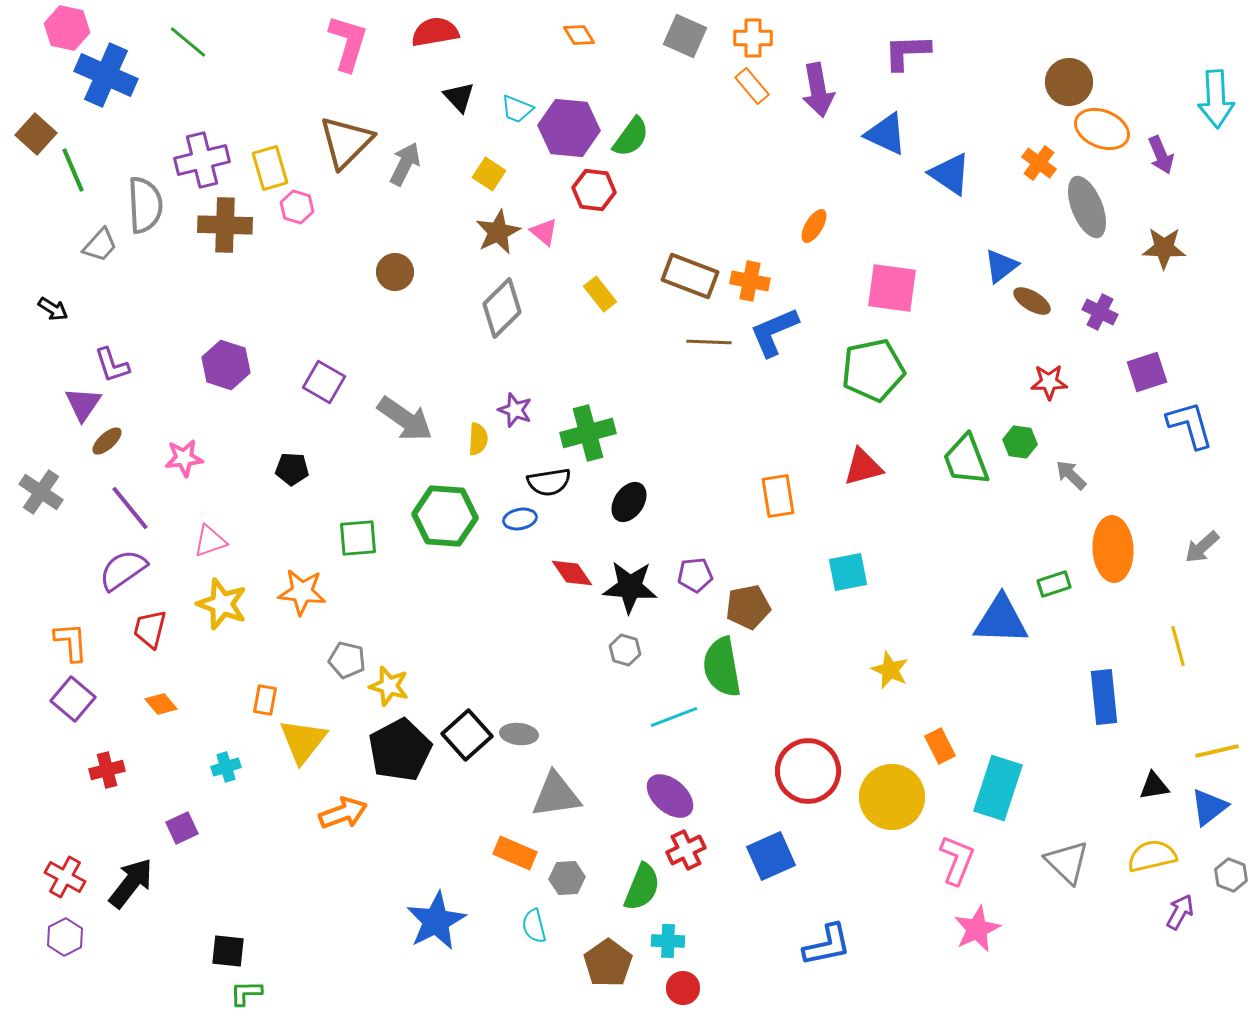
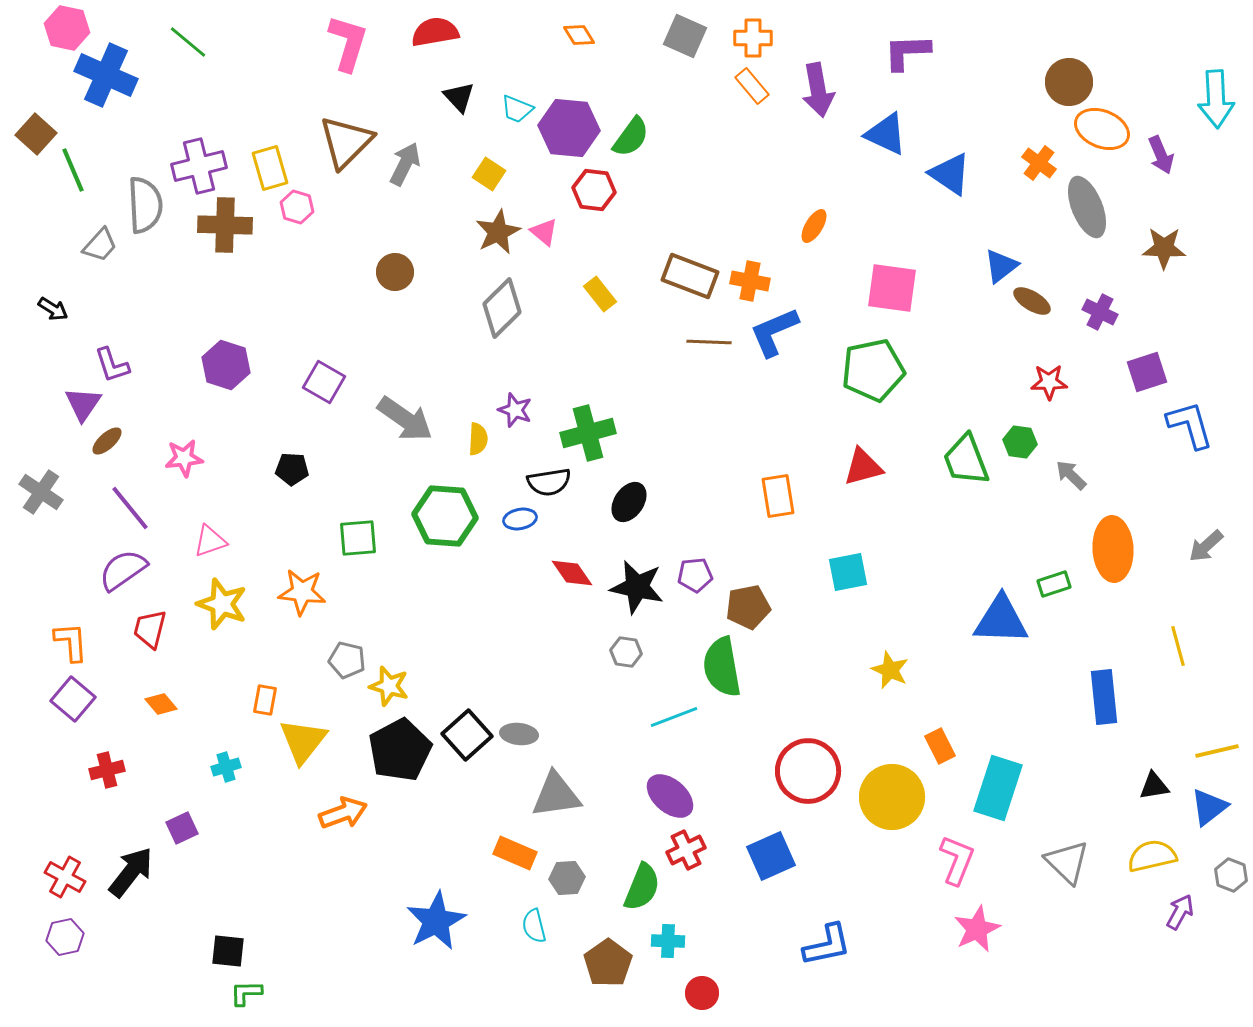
purple cross at (202, 160): moved 3 px left, 6 px down
gray arrow at (1202, 547): moved 4 px right, 1 px up
black star at (630, 587): moved 7 px right; rotated 8 degrees clockwise
gray hexagon at (625, 650): moved 1 px right, 2 px down; rotated 8 degrees counterclockwise
black arrow at (131, 883): moved 11 px up
purple hexagon at (65, 937): rotated 15 degrees clockwise
red circle at (683, 988): moved 19 px right, 5 px down
